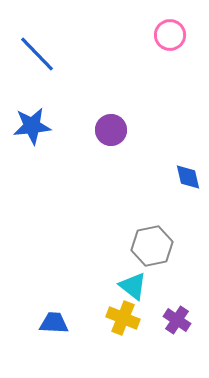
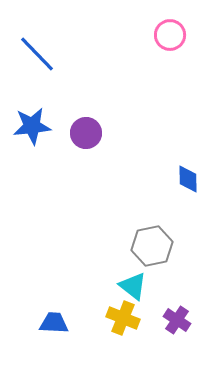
purple circle: moved 25 px left, 3 px down
blue diamond: moved 2 px down; rotated 12 degrees clockwise
